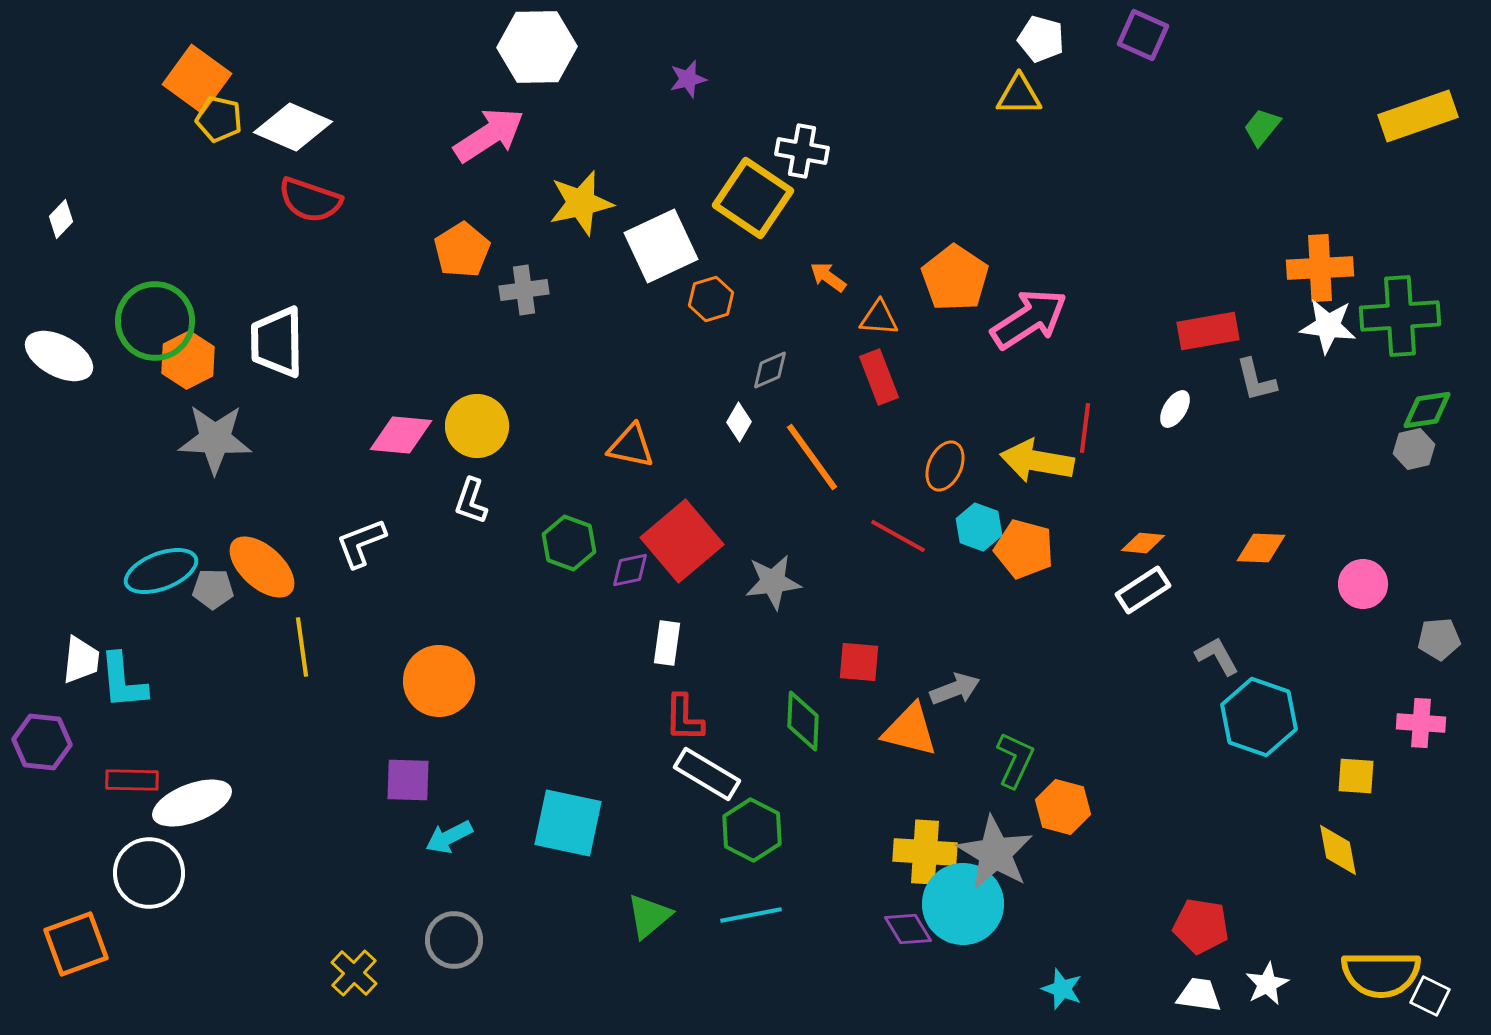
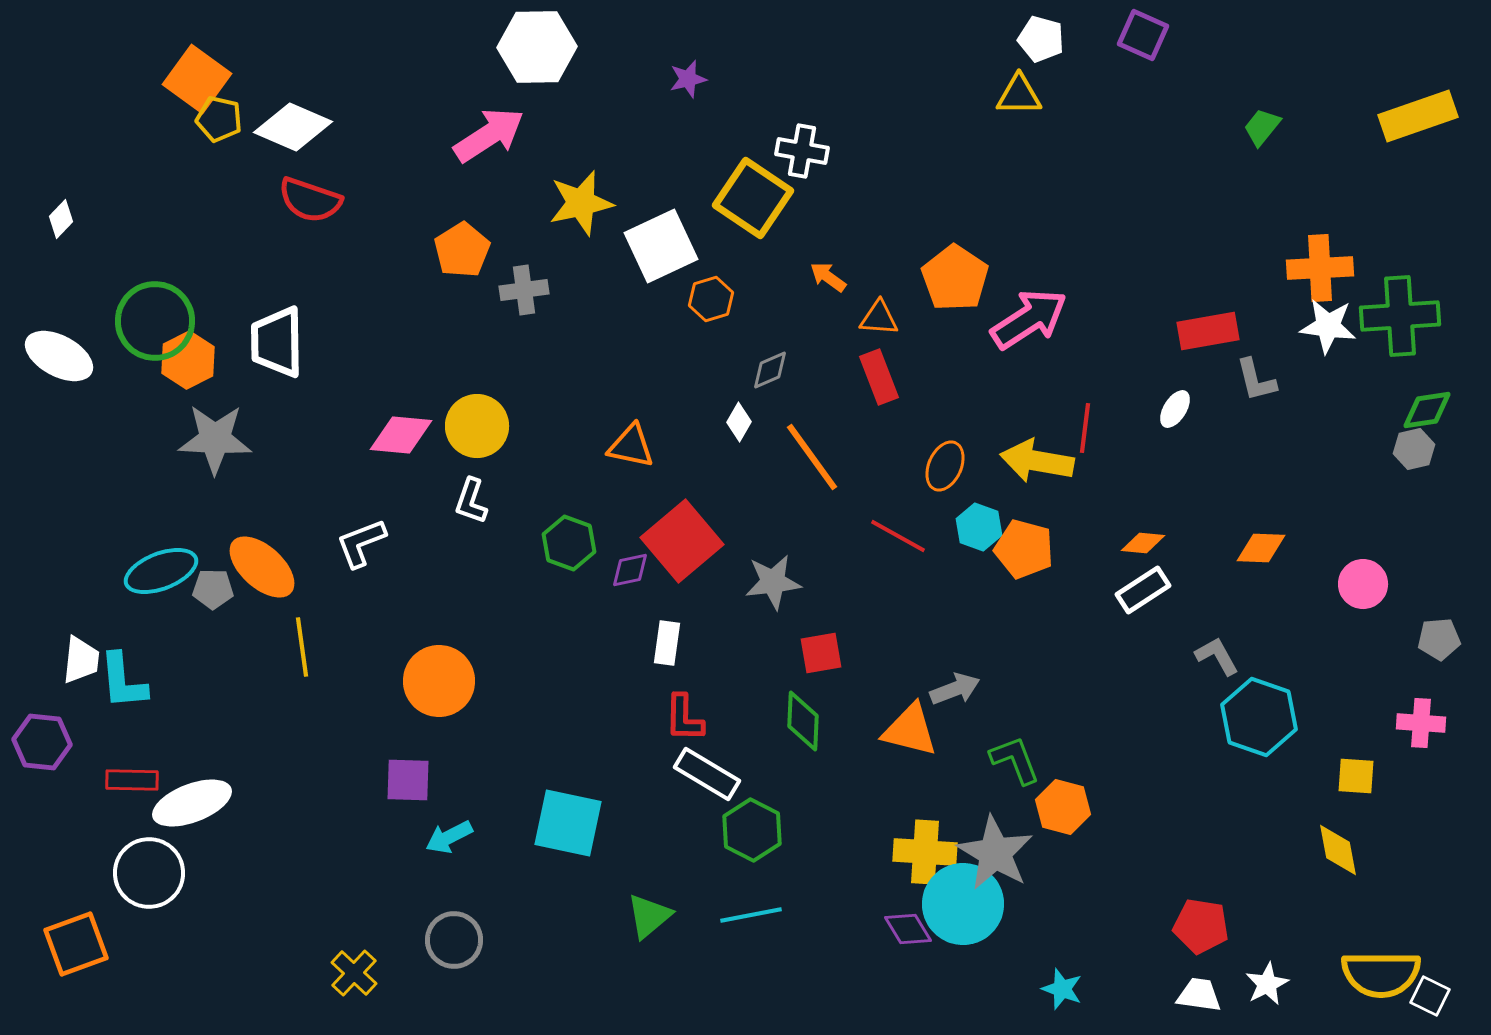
red square at (859, 662): moved 38 px left, 9 px up; rotated 15 degrees counterclockwise
green L-shape at (1015, 760): rotated 46 degrees counterclockwise
